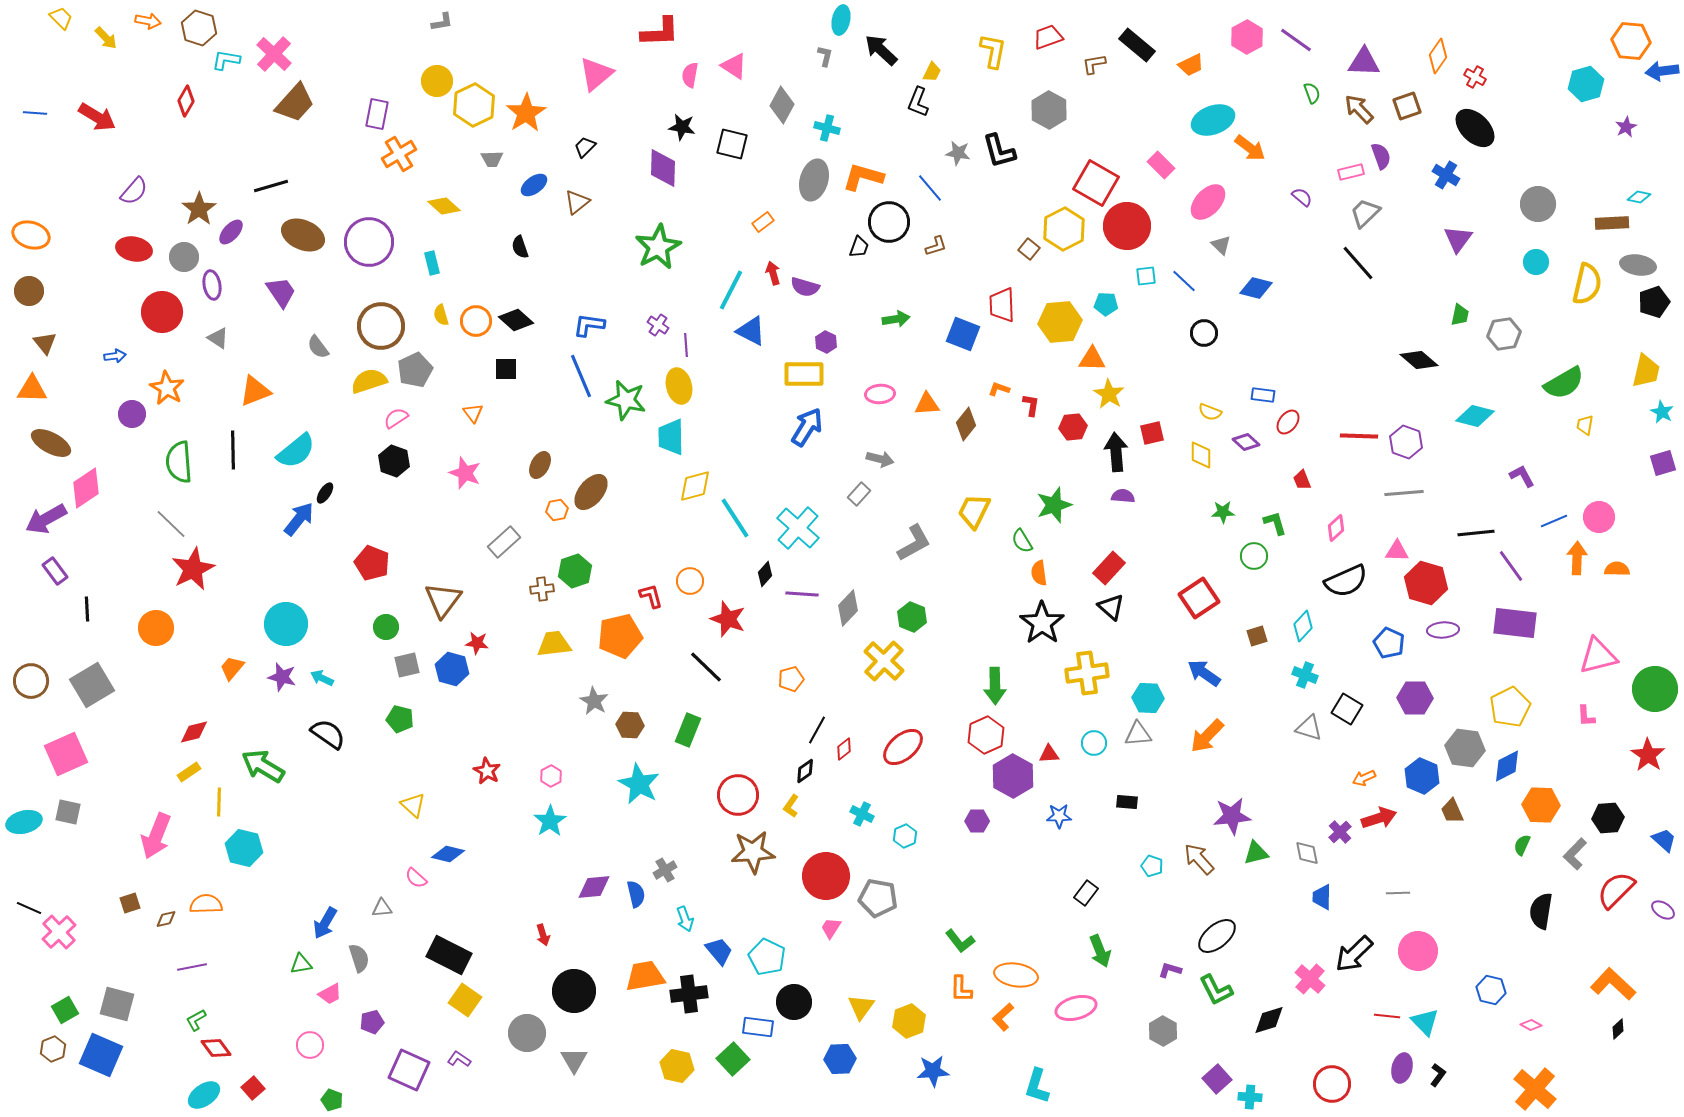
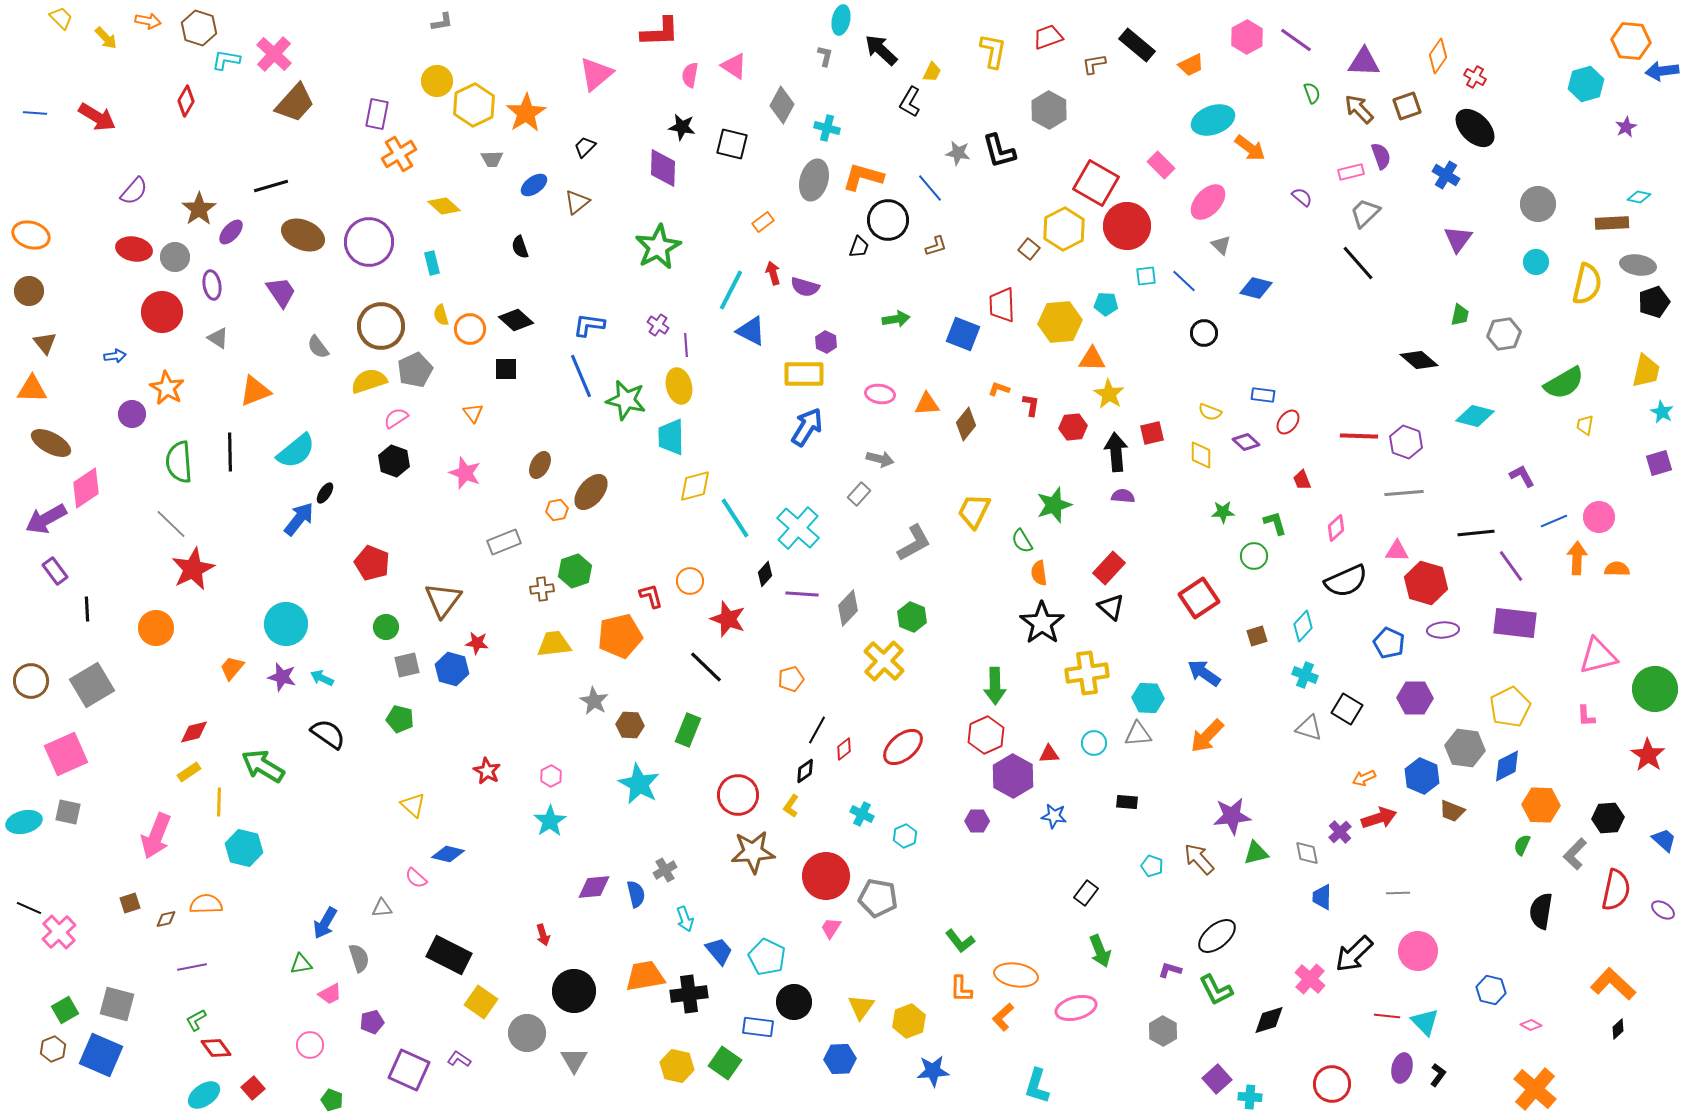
black L-shape at (918, 102): moved 8 px left; rotated 8 degrees clockwise
black circle at (889, 222): moved 1 px left, 2 px up
gray circle at (184, 257): moved 9 px left
orange circle at (476, 321): moved 6 px left, 8 px down
pink ellipse at (880, 394): rotated 12 degrees clockwise
black line at (233, 450): moved 3 px left, 2 px down
purple square at (1663, 463): moved 4 px left
gray rectangle at (504, 542): rotated 20 degrees clockwise
brown trapezoid at (1452, 811): rotated 44 degrees counterclockwise
blue star at (1059, 816): moved 5 px left; rotated 10 degrees clockwise
red semicircle at (1616, 890): rotated 147 degrees clockwise
yellow square at (465, 1000): moved 16 px right, 2 px down
green square at (733, 1059): moved 8 px left, 4 px down; rotated 12 degrees counterclockwise
